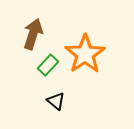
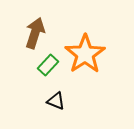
brown arrow: moved 2 px right, 1 px up
black triangle: rotated 18 degrees counterclockwise
